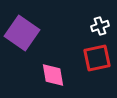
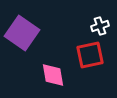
red square: moved 7 px left, 3 px up
